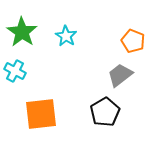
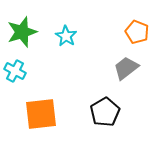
green star: rotated 20 degrees clockwise
orange pentagon: moved 4 px right, 9 px up
gray trapezoid: moved 6 px right, 7 px up
